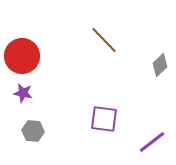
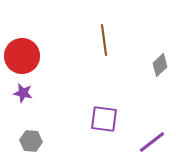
brown line: rotated 36 degrees clockwise
gray hexagon: moved 2 px left, 10 px down
